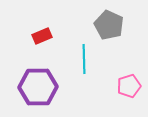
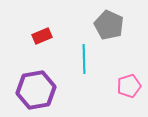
purple hexagon: moved 2 px left, 3 px down; rotated 9 degrees counterclockwise
